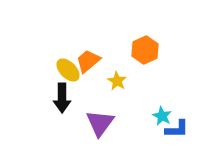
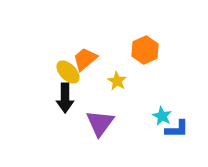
orange trapezoid: moved 3 px left, 2 px up
yellow ellipse: moved 2 px down
black arrow: moved 3 px right
